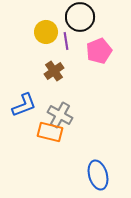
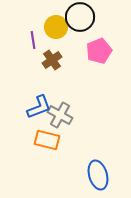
yellow circle: moved 10 px right, 5 px up
purple line: moved 33 px left, 1 px up
brown cross: moved 2 px left, 11 px up
blue L-shape: moved 15 px right, 2 px down
orange rectangle: moved 3 px left, 8 px down
